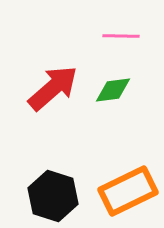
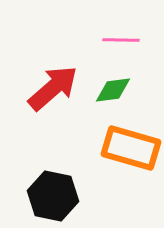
pink line: moved 4 px down
orange rectangle: moved 3 px right, 43 px up; rotated 42 degrees clockwise
black hexagon: rotated 6 degrees counterclockwise
